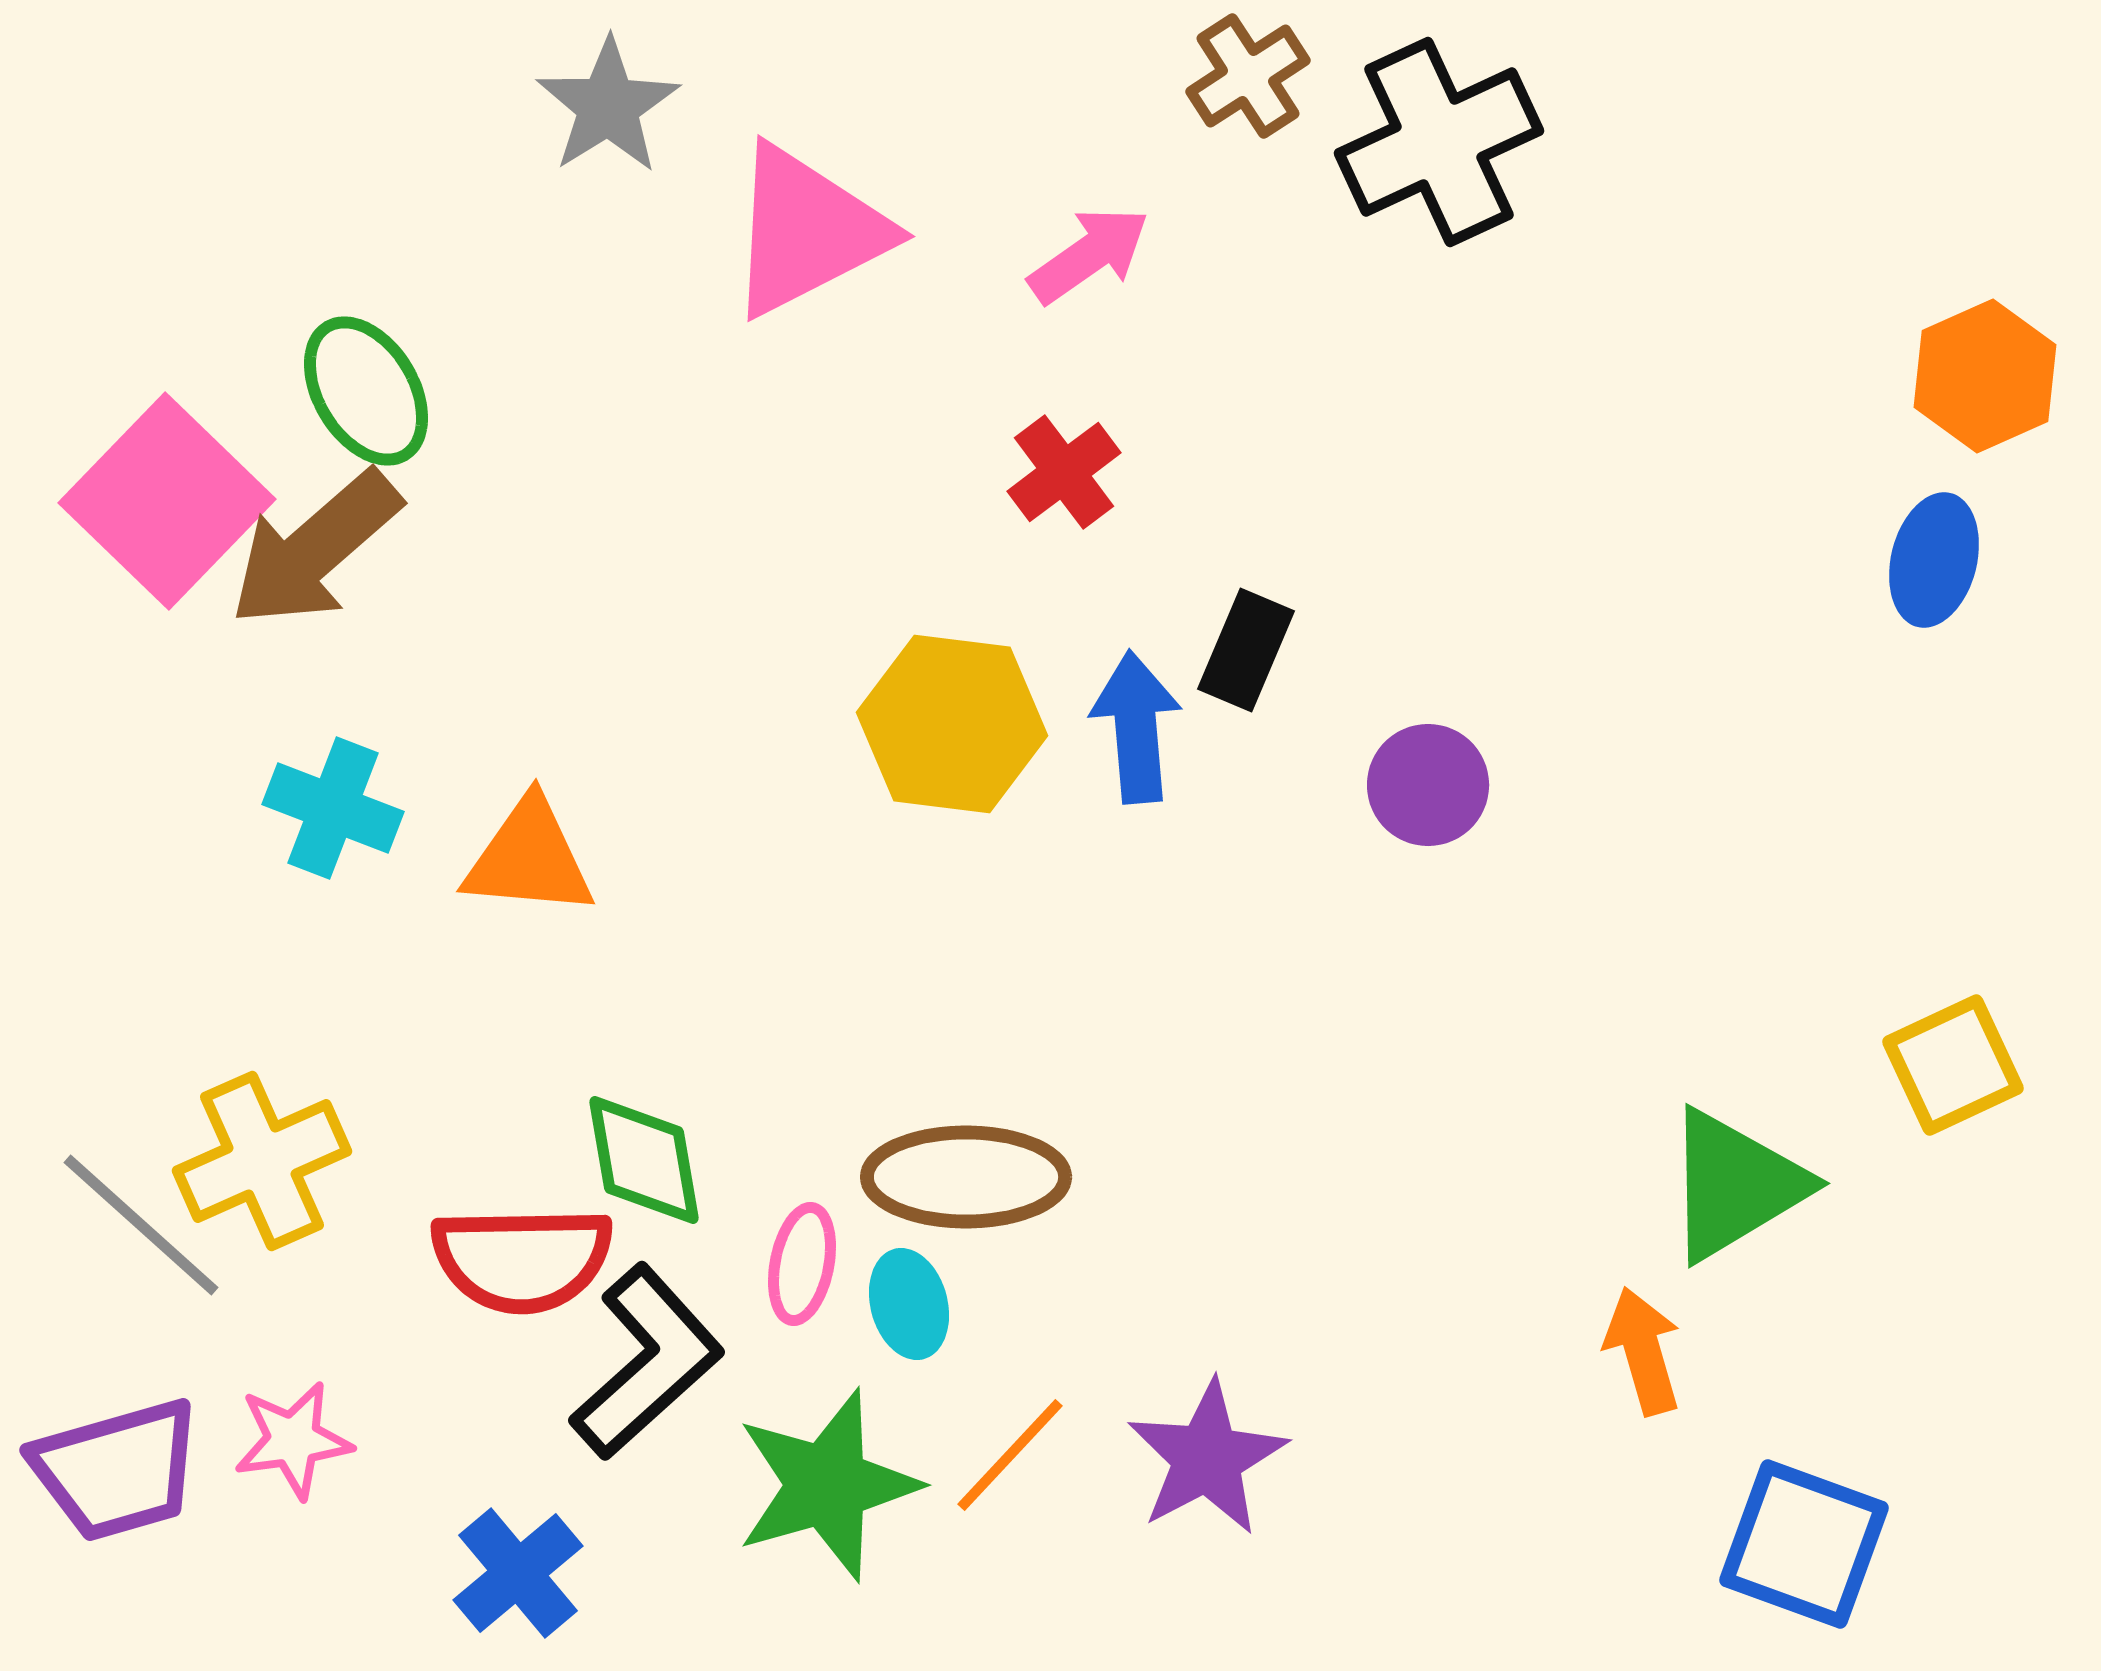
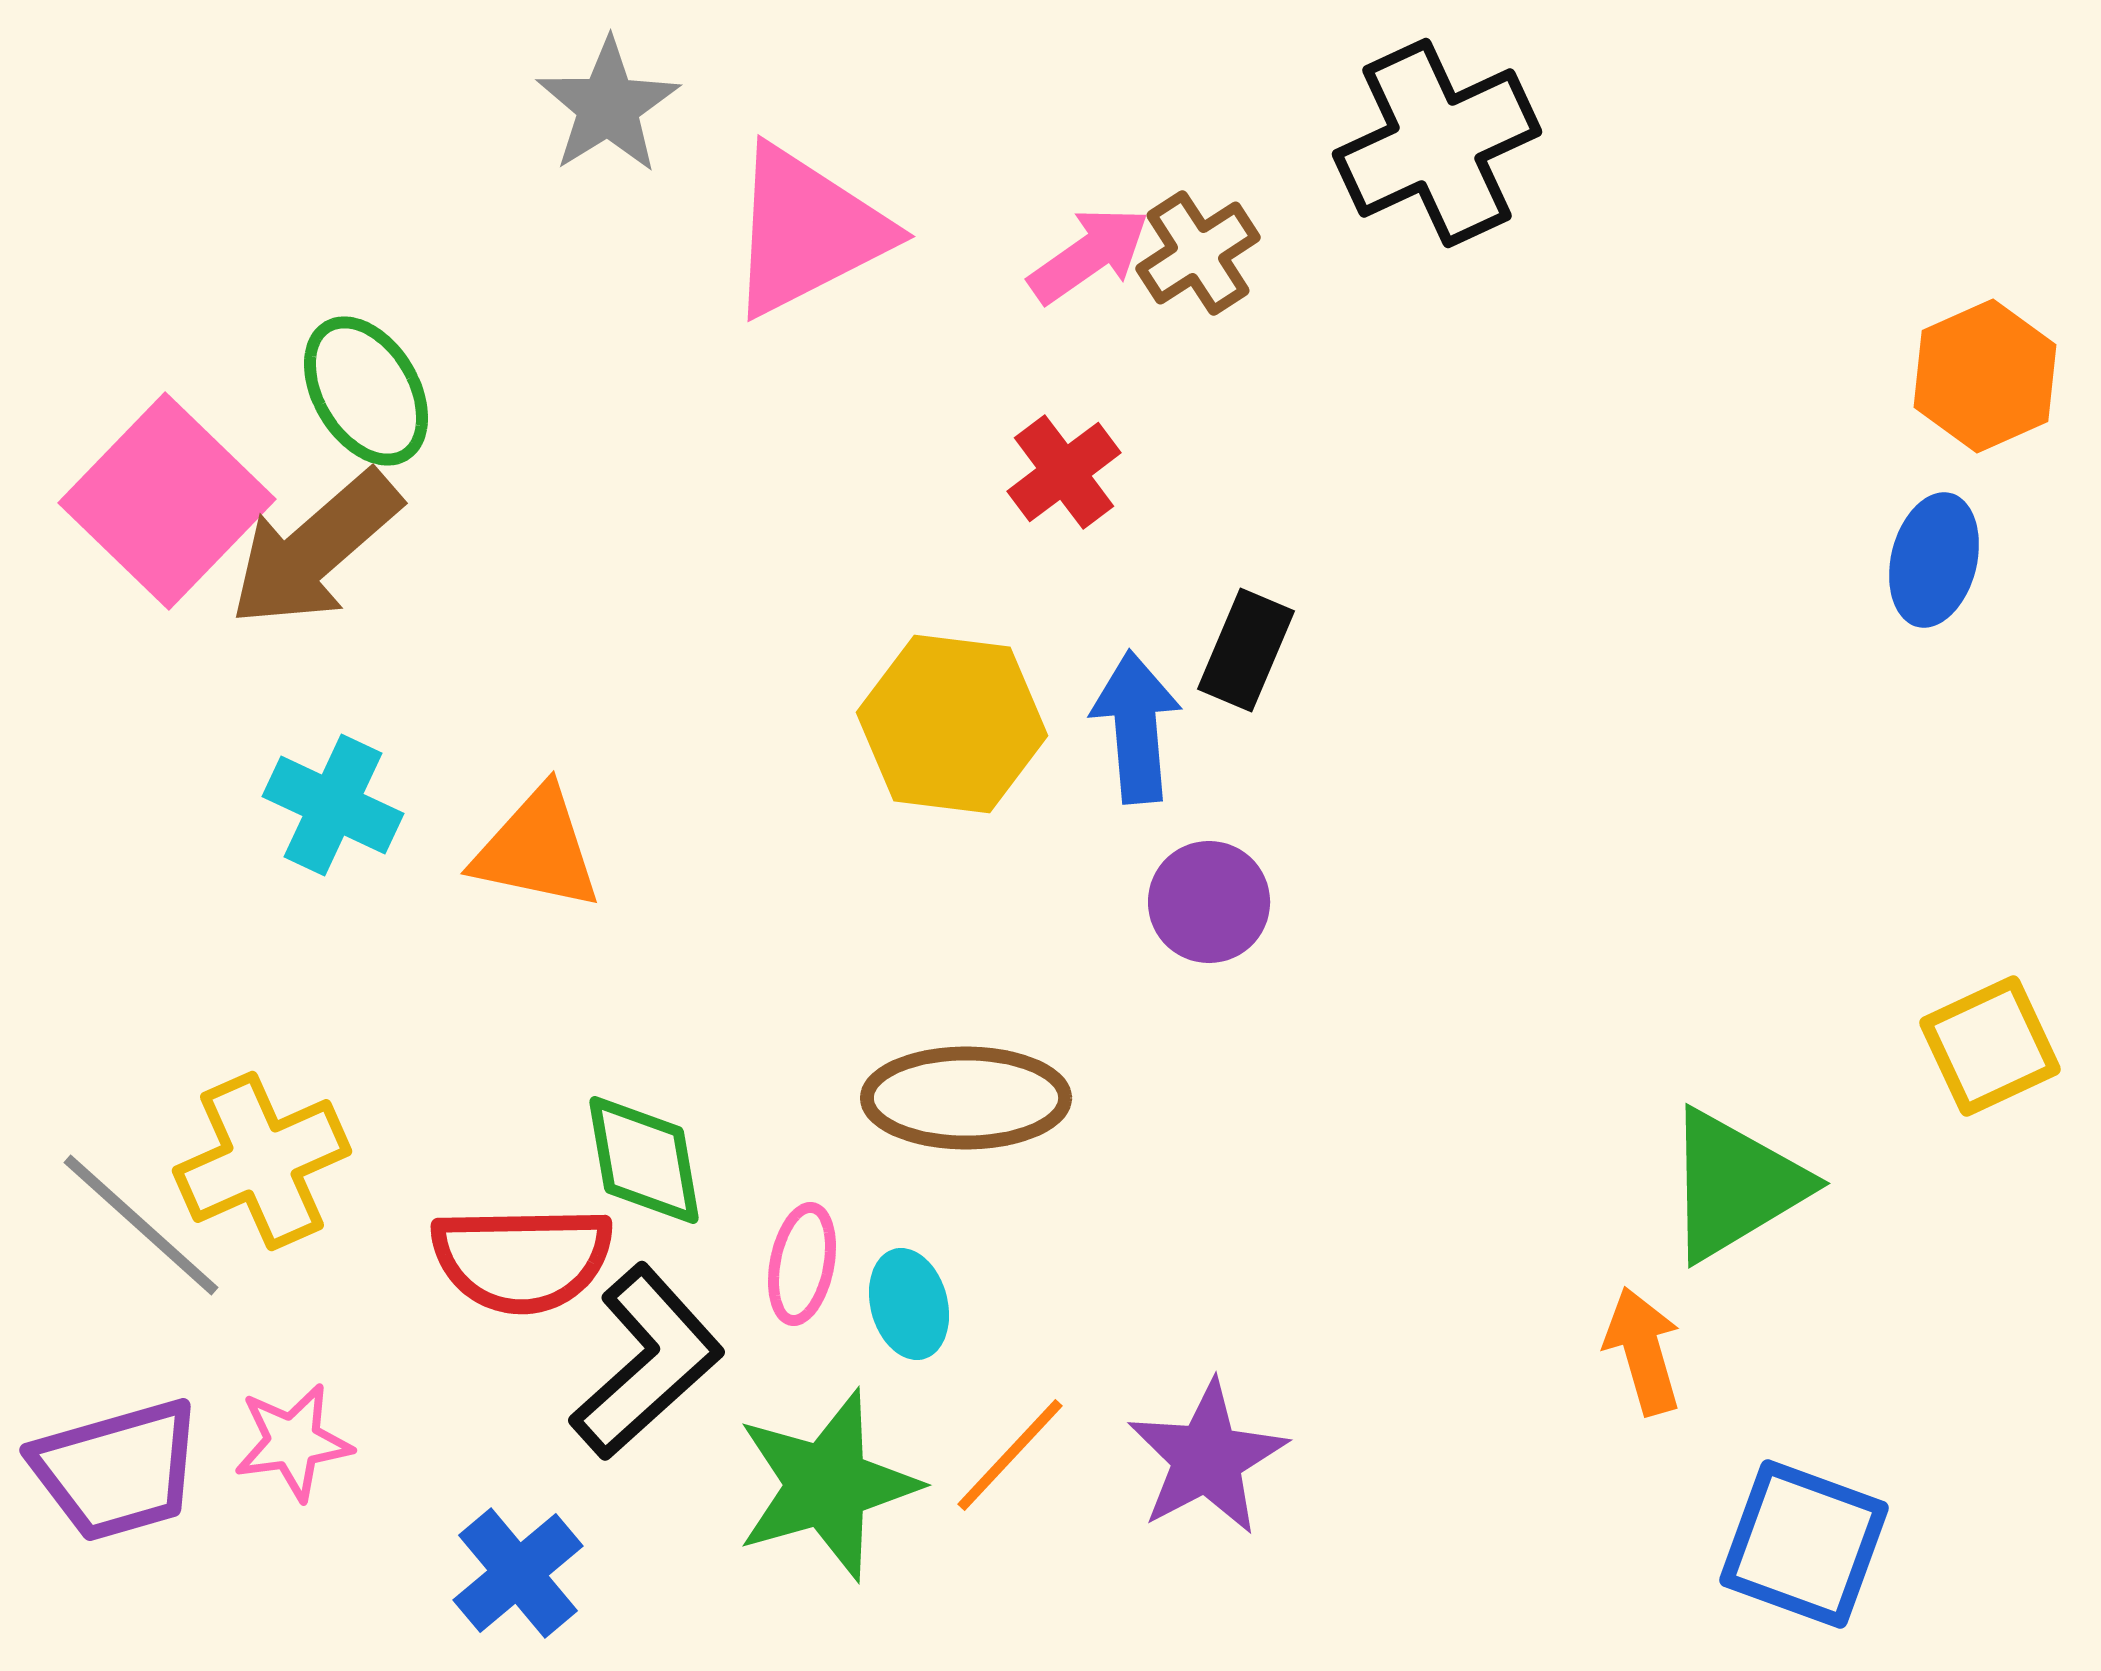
brown cross: moved 50 px left, 177 px down
black cross: moved 2 px left, 1 px down
purple circle: moved 219 px left, 117 px down
cyan cross: moved 3 px up; rotated 4 degrees clockwise
orange triangle: moved 8 px right, 9 px up; rotated 7 degrees clockwise
yellow square: moved 37 px right, 19 px up
brown ellipse: moved 79 px up
pink star: moved 2 px down
